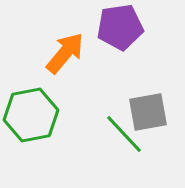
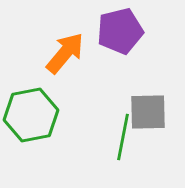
purple pentagon: moved 4 px down; rotated 6 degrees counterclockwise
gray square: rotated 9 degrees clockwise
green line: moved 1 px left, 3 px down; rotated 54 degrees clockwise
